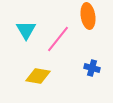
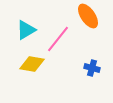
orange ellipse: rotated 25 degrees counterclockwise
cyan triangle: rotated 30 degrees clockwise
yellow diamond: moved 6 px left, 12 px up
